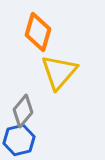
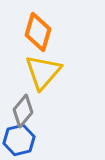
yellow triangle: moved 16 px left
